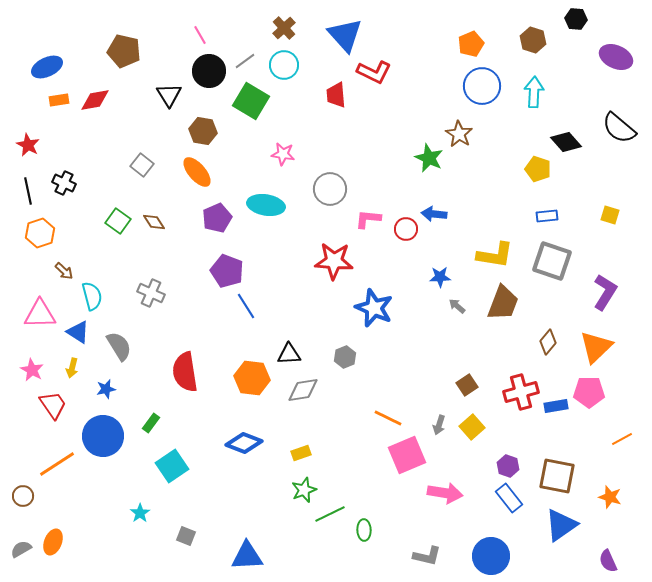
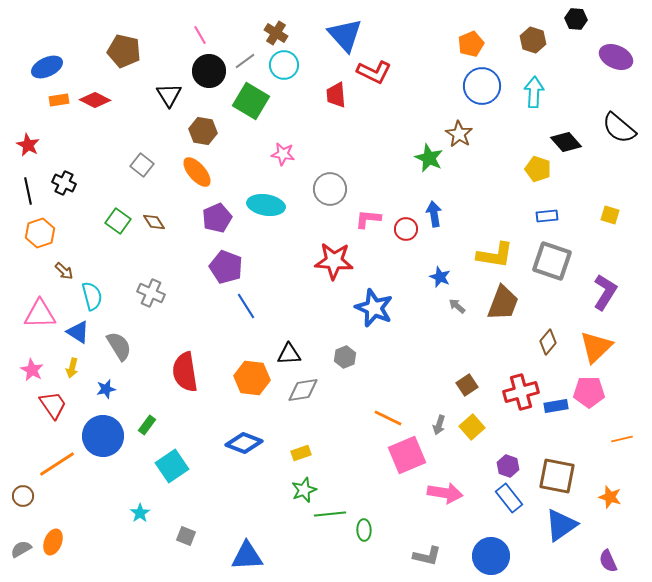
brown cross at (284, 28): moved 8 px left, 5 px down; rotated 15 degrees counterclockwise
red diamond at (95, 100): rotated 36 degrees clockwise
blue arrow at (434, 214): rotated 75 degrees clockwise
purple pentagon at (227, 271): moved 1 px left, 4 px up
blue star at (440, 277): rotated 25 degrees clockwise
green rectangle at (151, 423): moved 4 px left, 2 px down
orange line at (622, 439): rotated 15 degrees clockwise
green line at (330, 514): rotated 20 degrees clockwise
